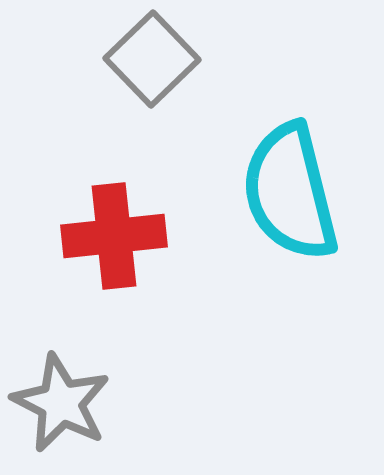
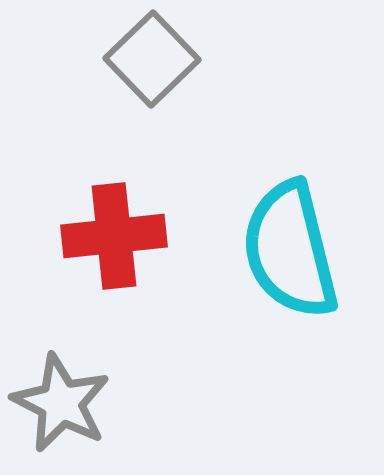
cyan semicircle: moved 58 px down
